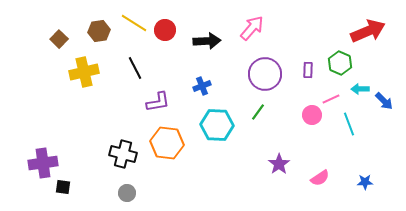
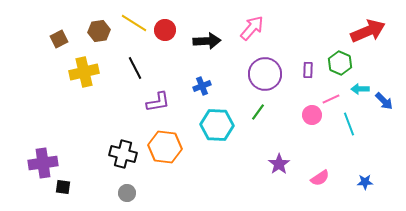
brown square: rotated 18 degrees clockwise
orange hexagon: moved 2 px left, 4 px down
